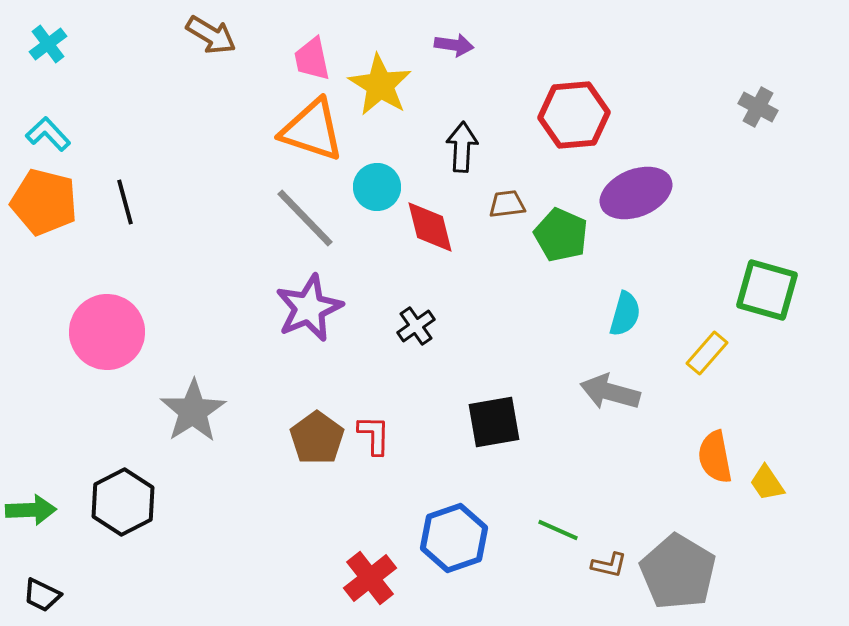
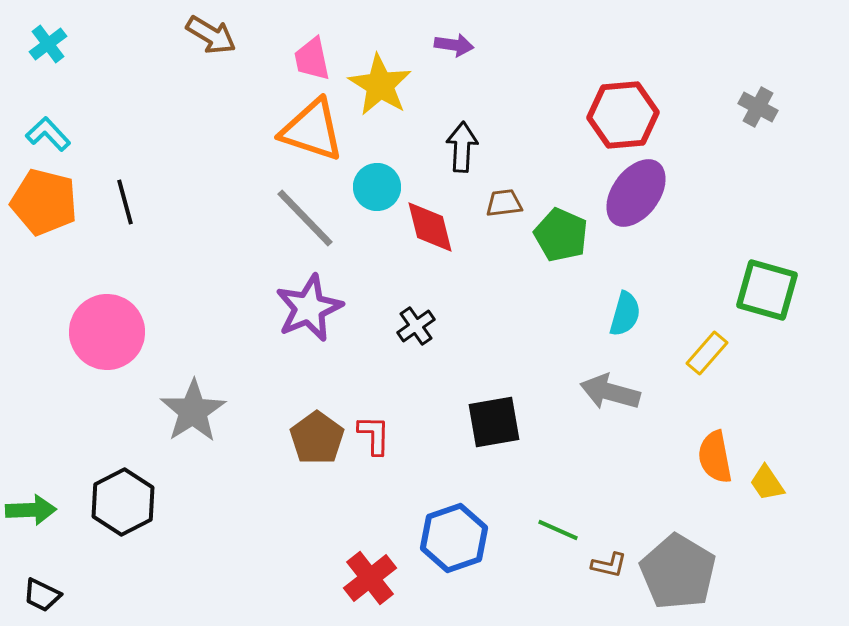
red hexagon: moved 49 px right
purple ellipse: rotated 32 degrees counterclockwise
brown trapezoid: moved 3 px left, 1 px up
